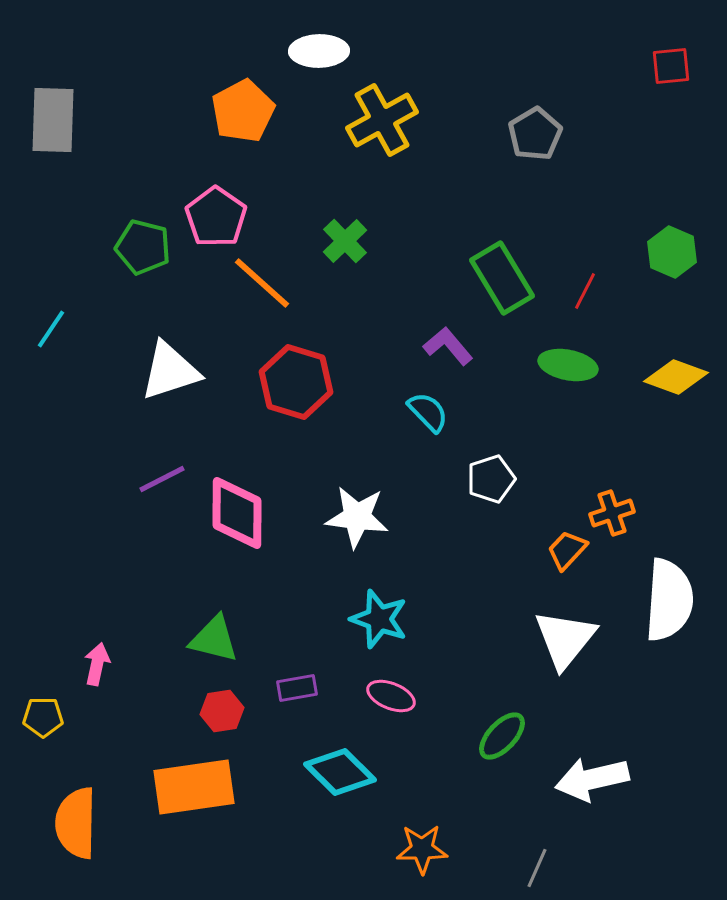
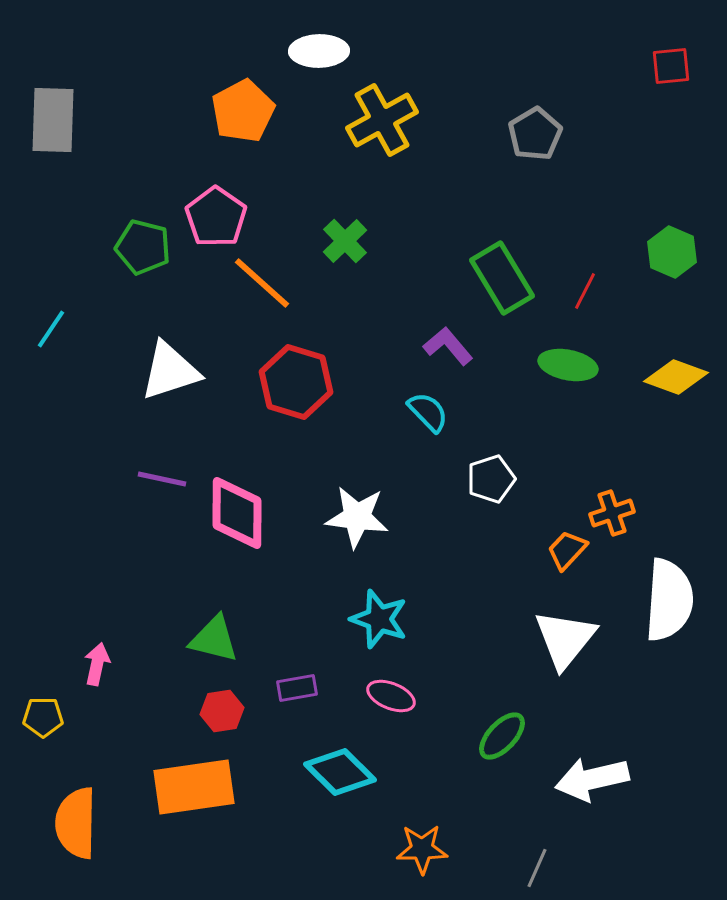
purple line at (162, 479): rotated 39 degrees clockwise
